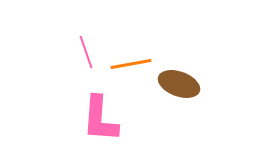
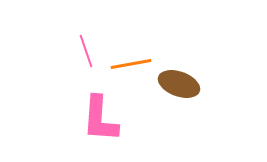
pink line: moved 1 px up
